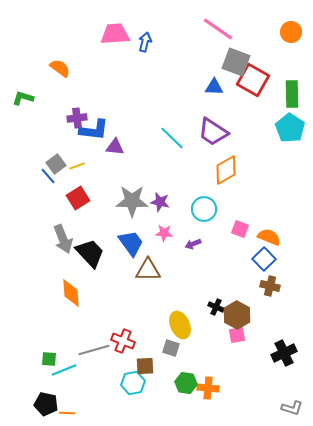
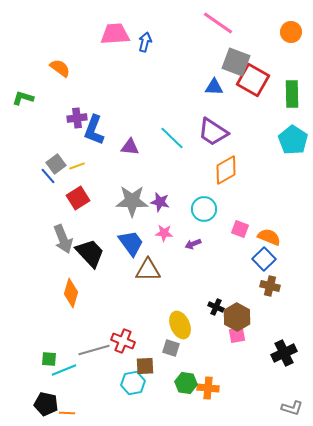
pink line at (218, 29): moved 6 px up
cyan pentagon at (290, 128): moved 3 px right, 12 px down
blue L-shape at (94, 130): rotated 104 degrees clockwise
purple triangle at (115, 147): moved 15 px right
orange diamond at (71, 293): rotated 20 degrees clockwise
brown hexagon at (237, 315): moved 2 px down
